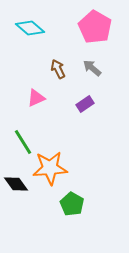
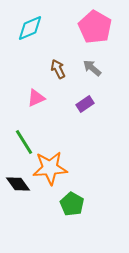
cyan diamond: rotated 64 degrees counterclockwise
green line: moved 1 px right
black diamond: moved 2 px right
